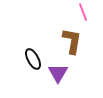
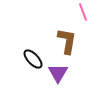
brown L-shape: moved 5 px left
black ellipse: rotated 15 degrees counterclockwise
